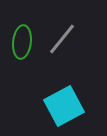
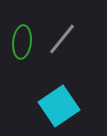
cyan square: moved 5 px left; rotated 6 degrees counterclockwise
